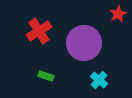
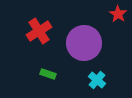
red star: rotated 12 degrees counterclockwise
green rectangle: moved 2 px right, 2 px up
cyan cross: moved 2 px left
